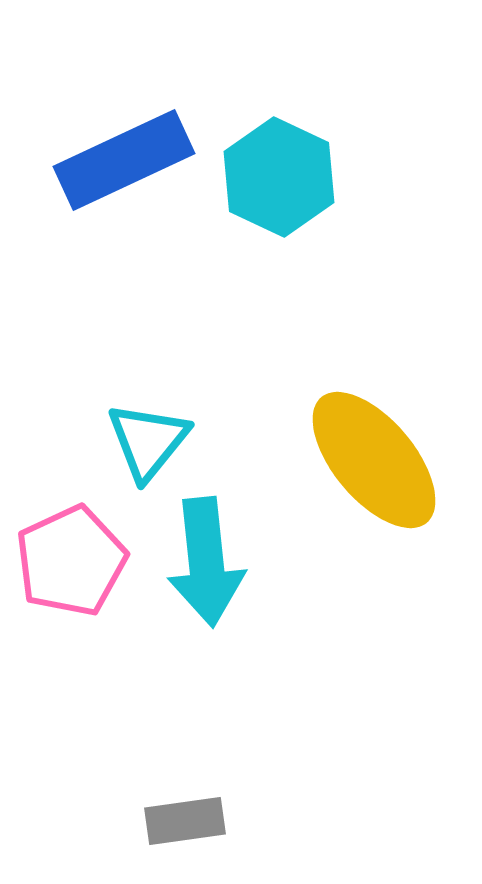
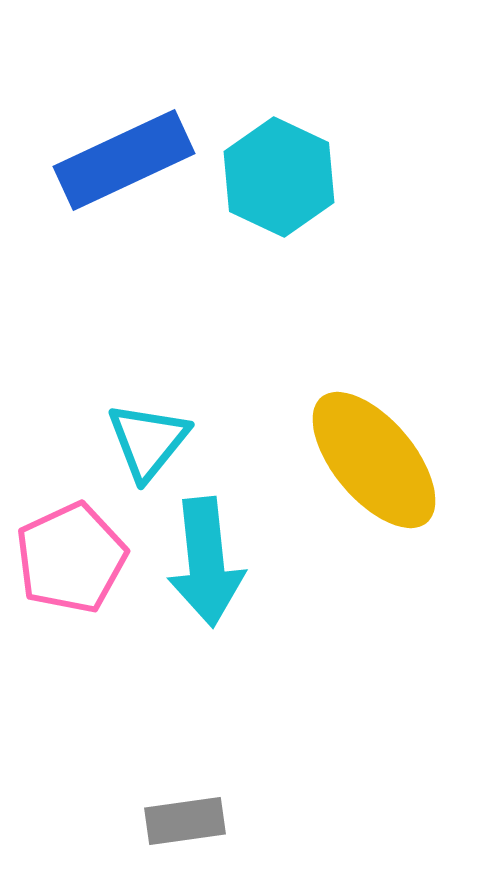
pink pentagon: moved 3 px up
